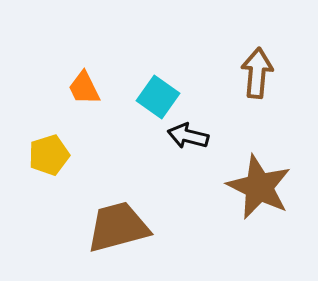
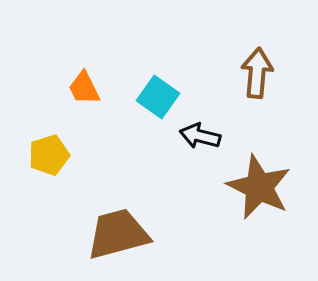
black arrow: moved 12 px right
brown trapezoid: moved 7 px down
